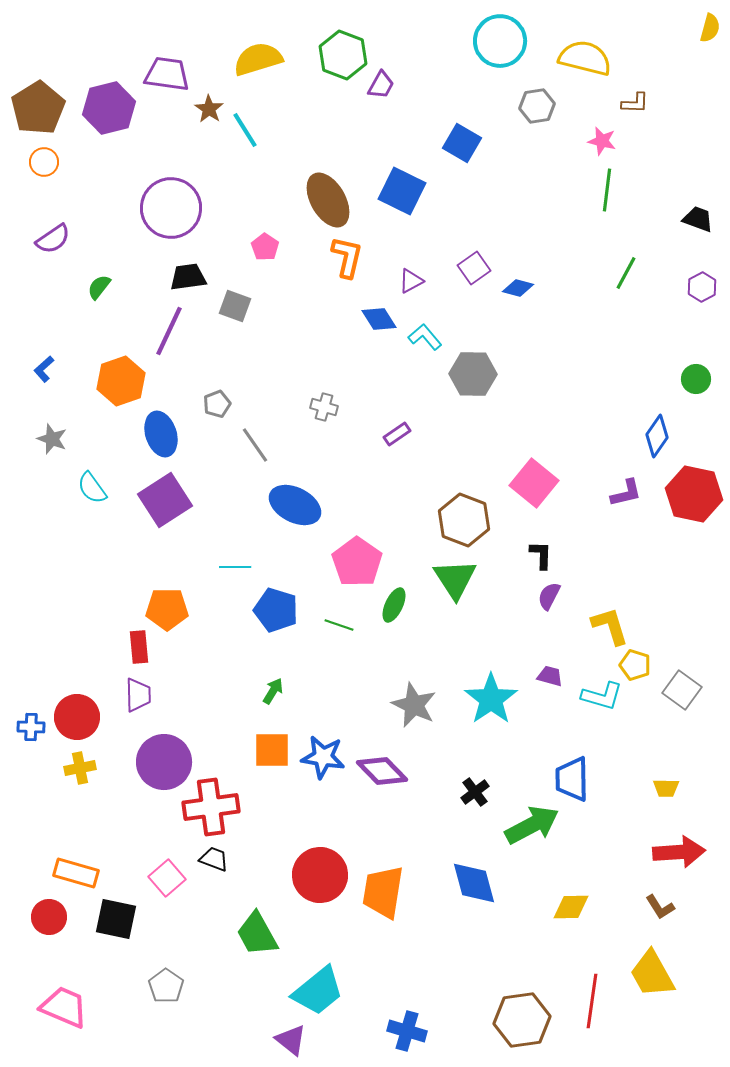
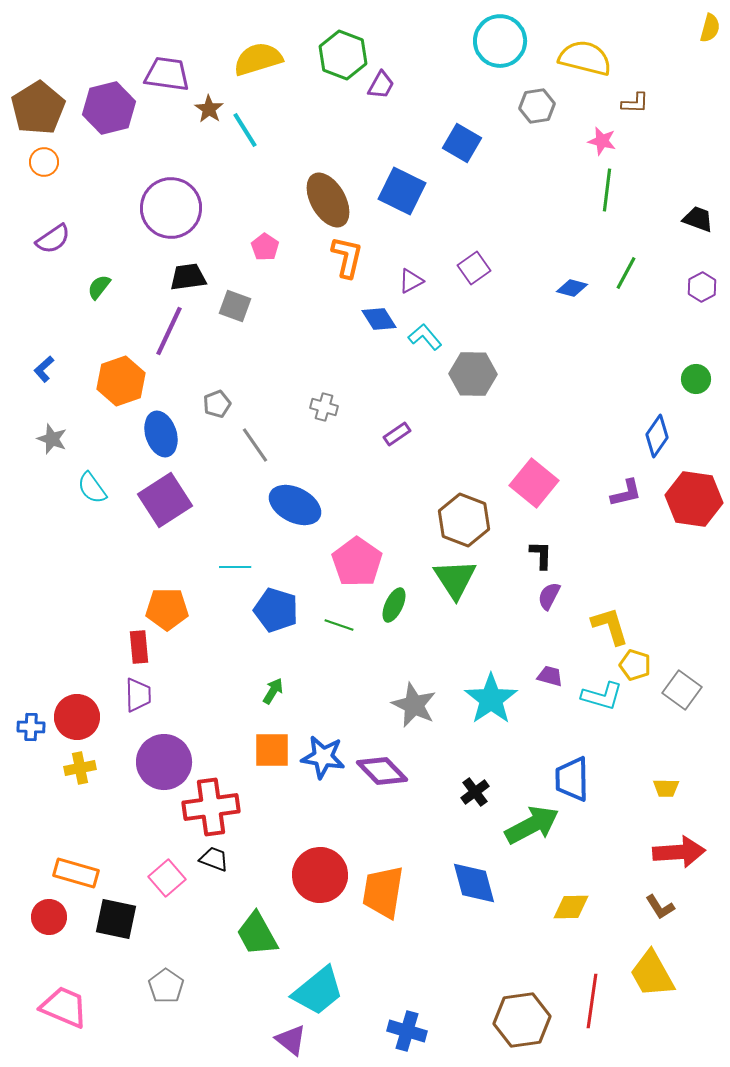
blue diamond at (518, 288): moved 54 px right
red hexagon at (694, 494): moved 5 px down; rotated 4 degrees counterclockwise
